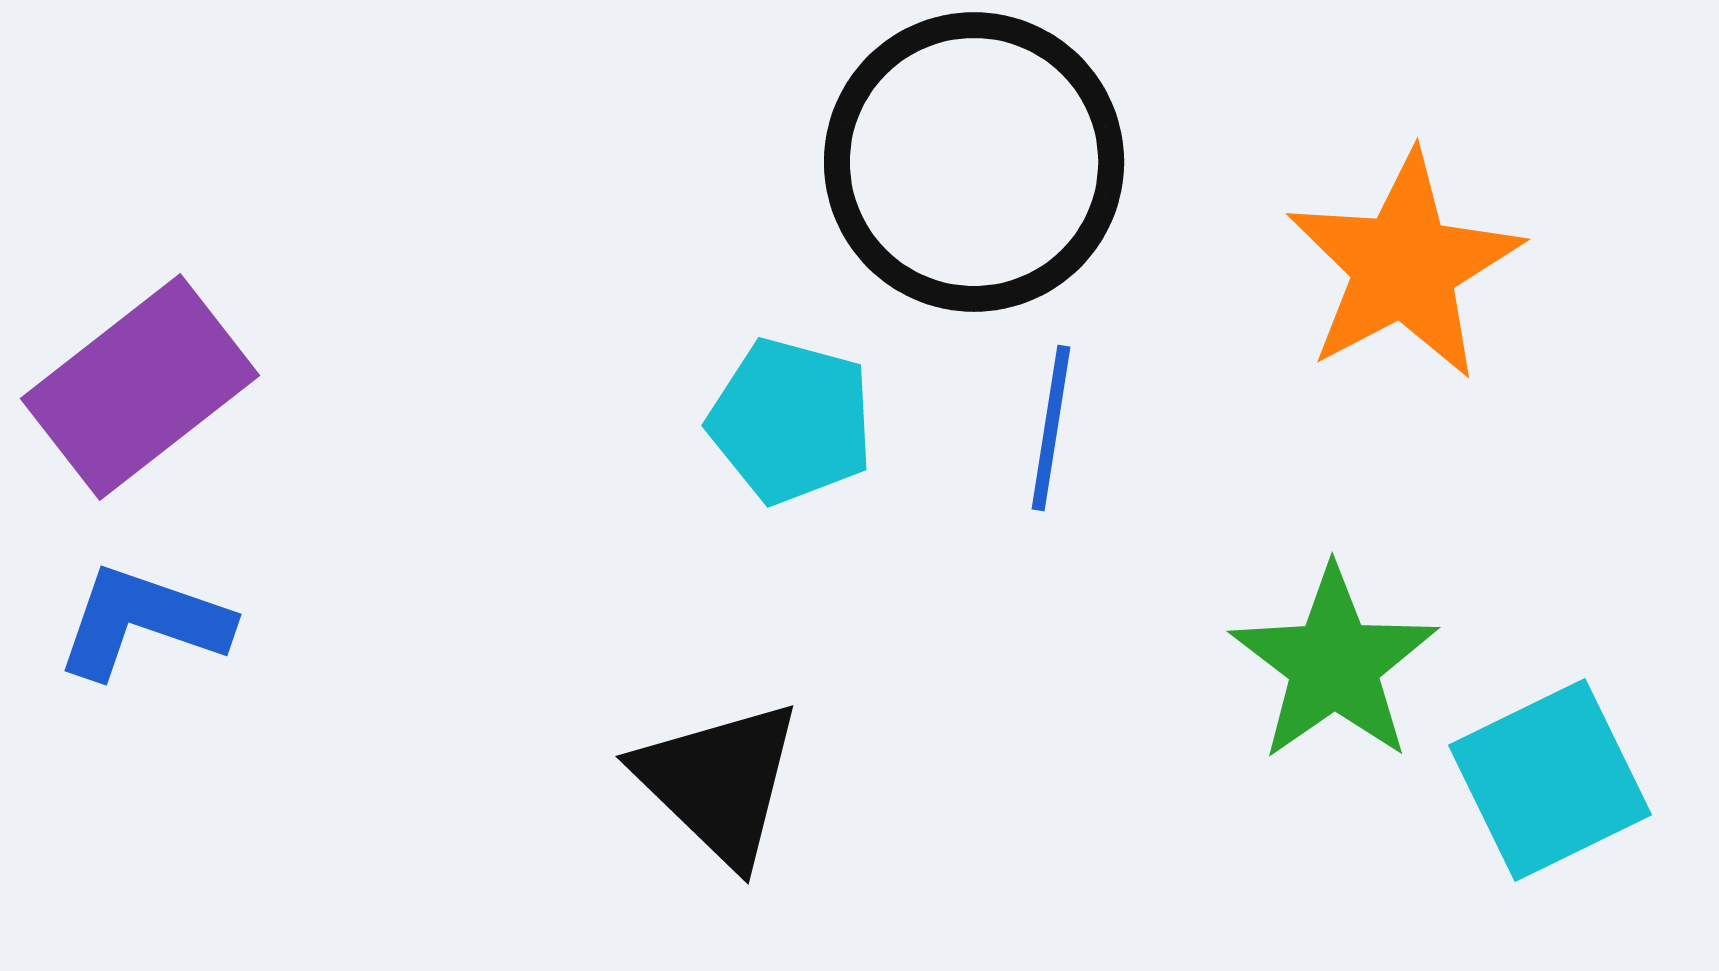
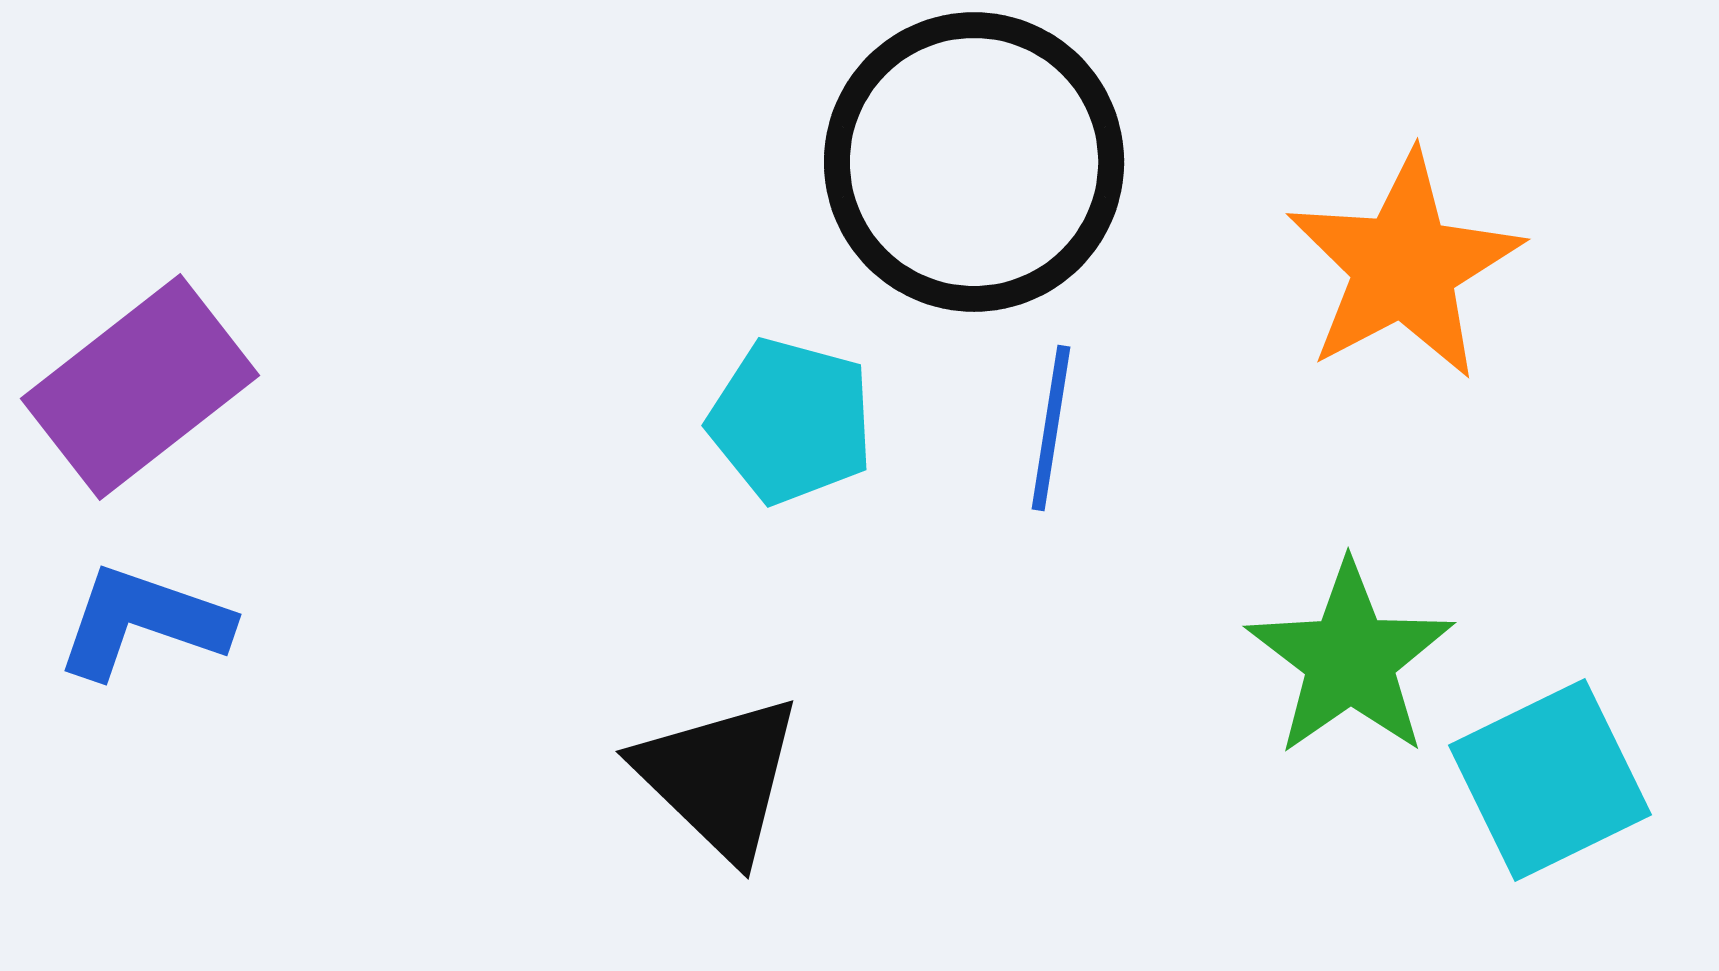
green star: moved 16 px right, 5 px up
black triangle: moved 5 px up
